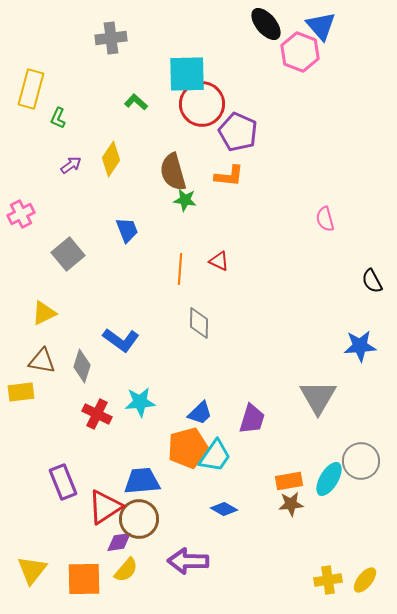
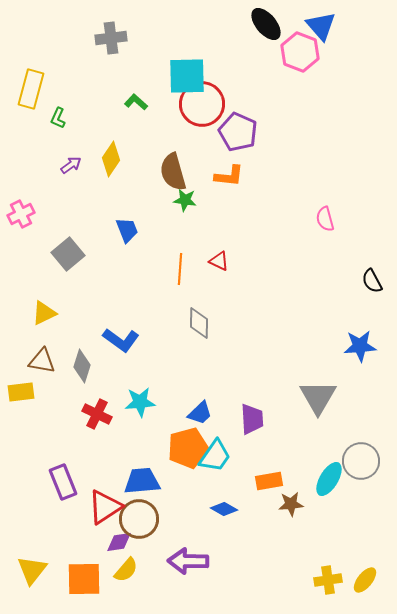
cyan square at (187, 74): moved 2 px down
purple trapezoid at (252, 419): rotated 20 degrees counterclockwise
orange rectangle at (289, 481): moved 20 px left
